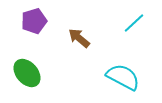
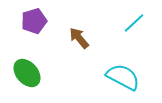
brown arrow: rotated 10 degrees clockwise
